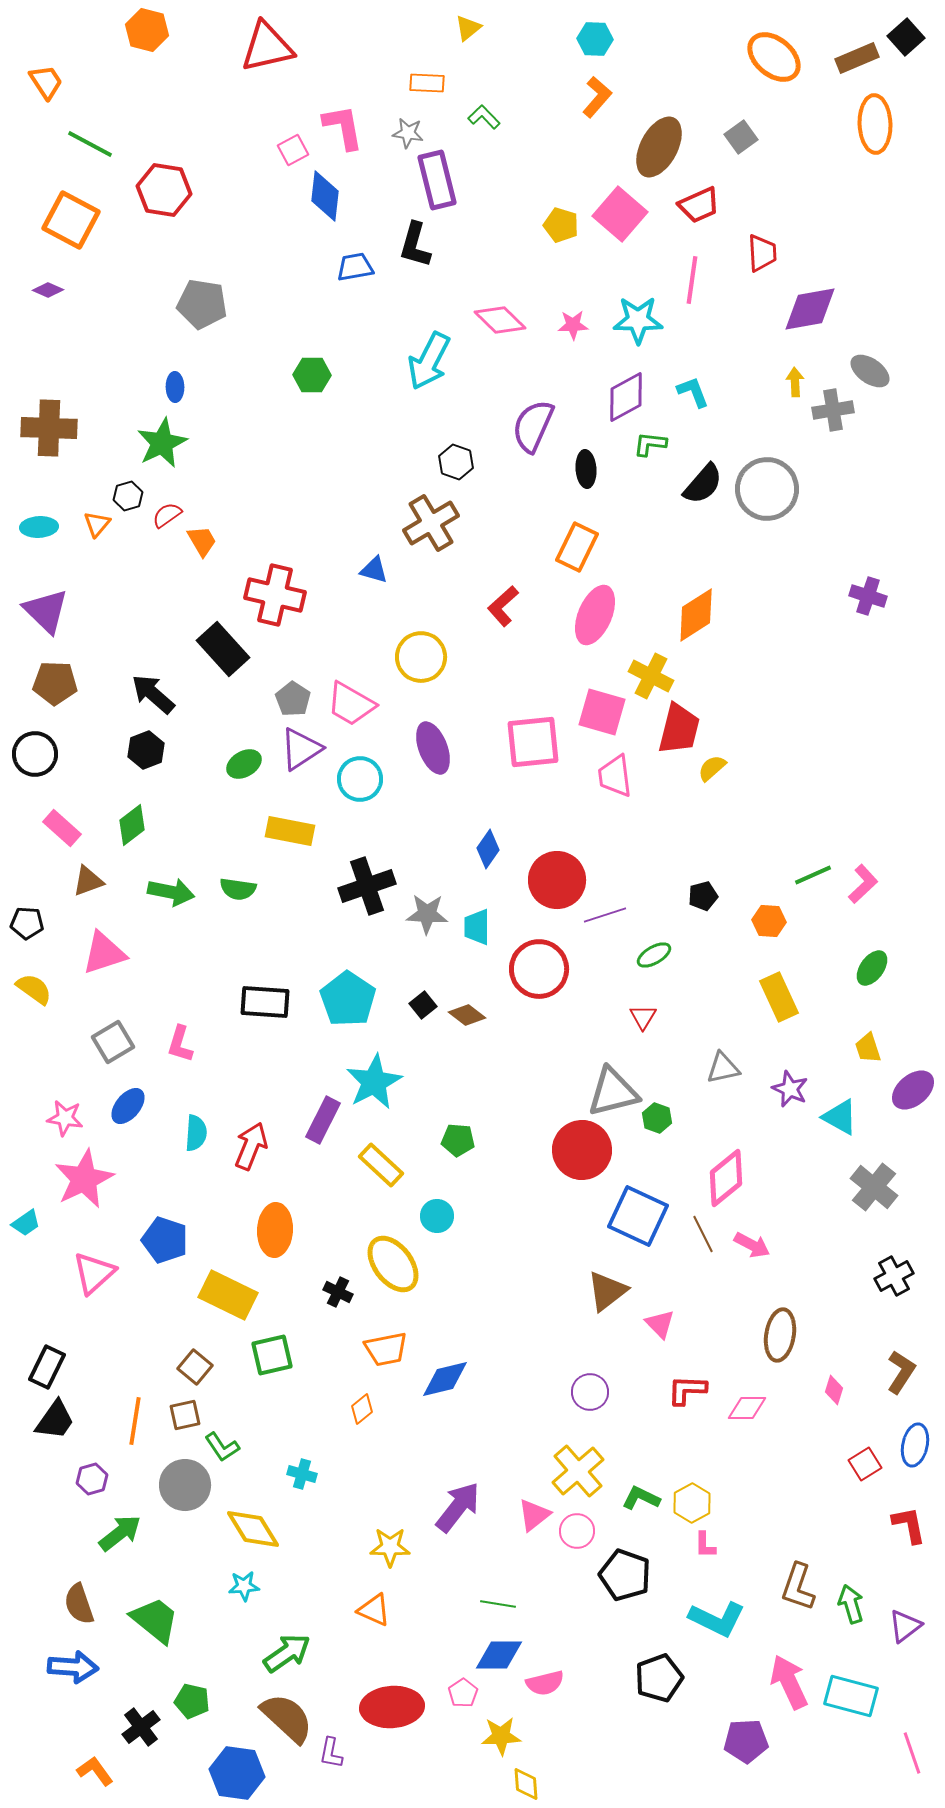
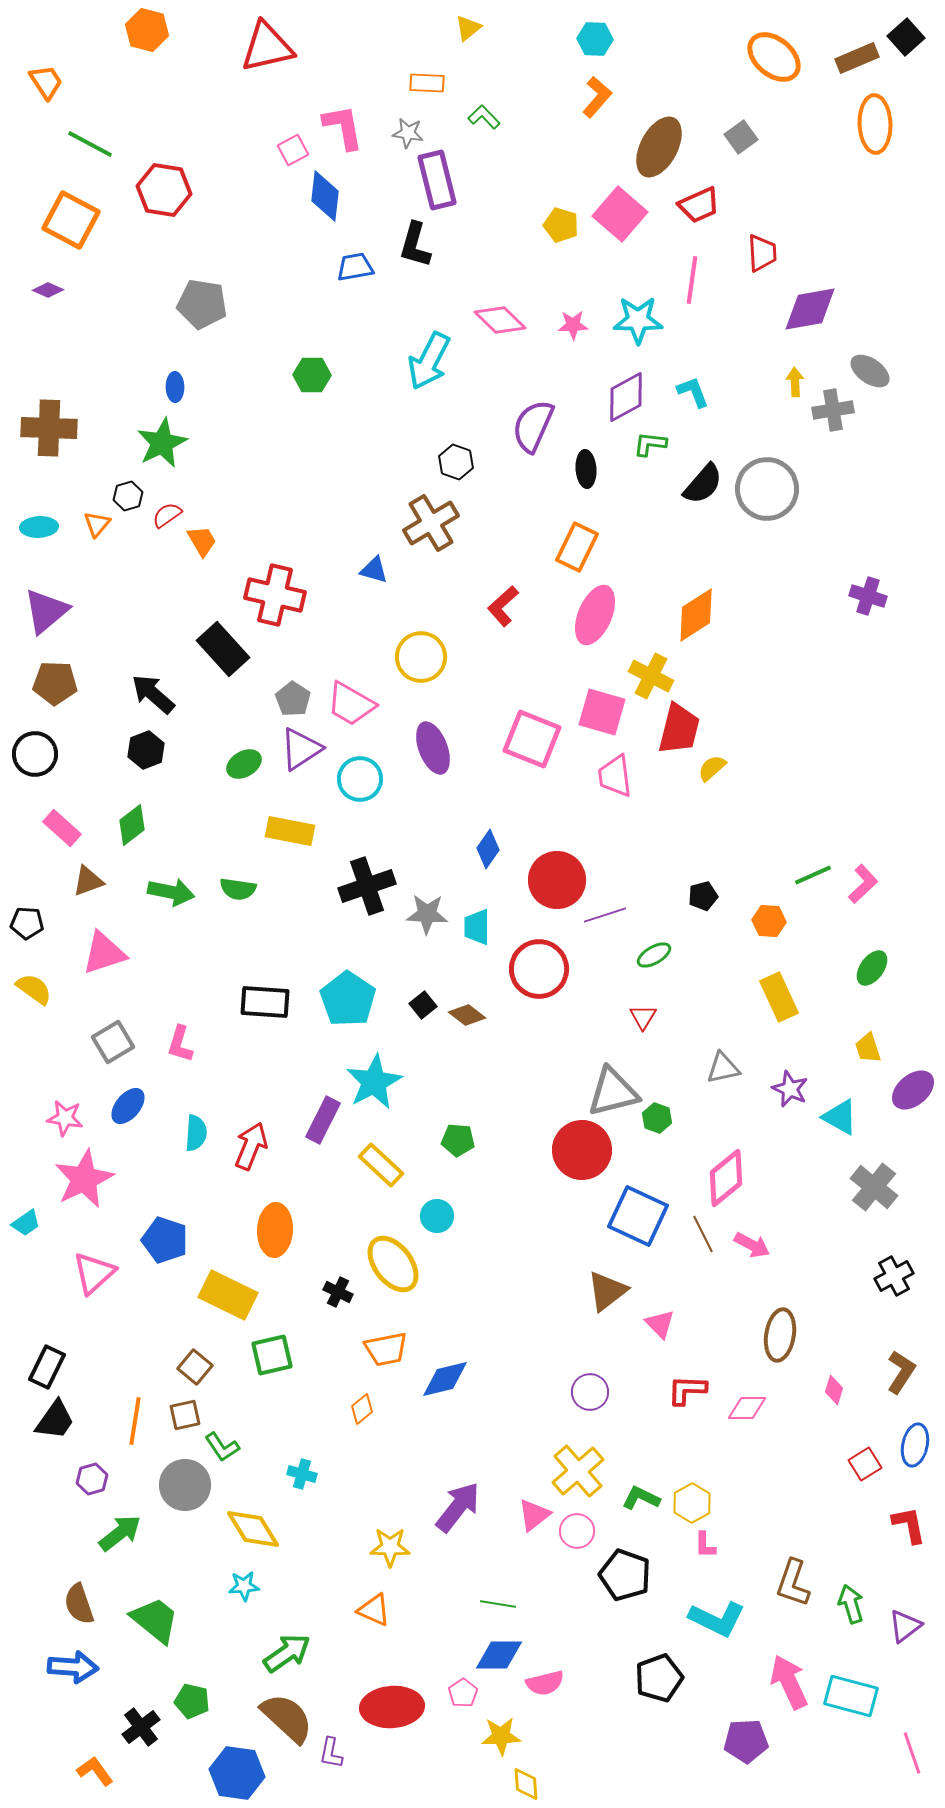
purple triangle at (46, 611): rotated 36 degrees clockwise
pink square at (533, 742): moved 1 px left, 3 px up; rotated 28 degrees clockwise
brown L-shape at (798, 1587): moved 5 px left, 4 px up
